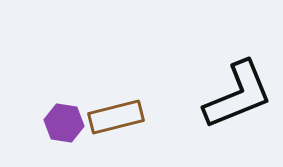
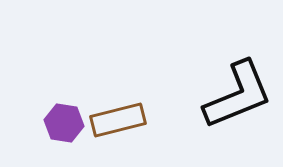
brown rectangle: moved 2 px right, 3 px down
